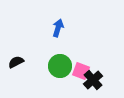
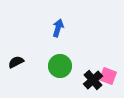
pink square: moved 27 px right, 5 px down
